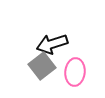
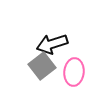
pink ellipse: moved 1 px left
